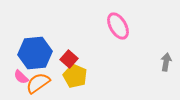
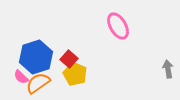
blue hexagon: moved 1 px right, 4 px down; rotated 12 degrees counterclockwise
gray arrow: moved 2 px right, 7 px down; rotated 18 degrees counterclockwise
yellow pentagon: moved 2 px up
